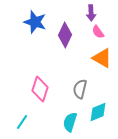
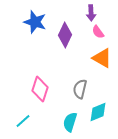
cyan line: moved 1 px right, 1 px up; rotated 14 degrees clockwise
